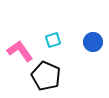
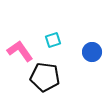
blue circle: moved 1 px left, 10 px down
black pentagon: moved 1 px left, 1 px down; rotated 16 degrees counterclockwise
